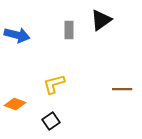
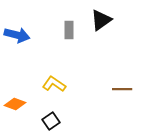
yellow L-shape: rotated 50 degrees clockwise
